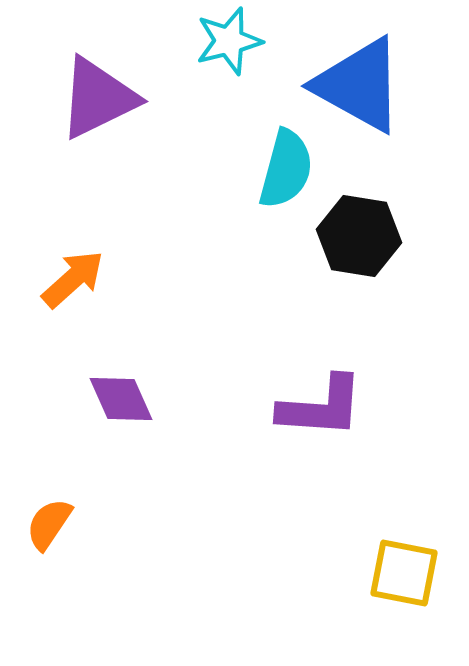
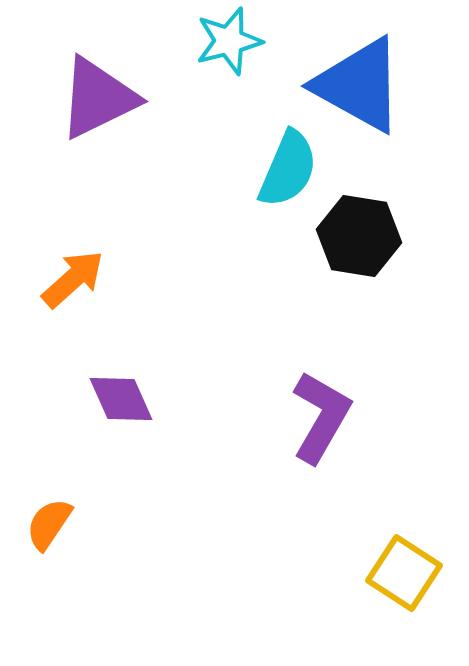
cyan semicircle: moved 2 px right; rotated 8 degrees clockwise
purple L-shape: moved 10 px down; rotated 64 degrees counterclockwise
yellow square: rotated 22 degrees clockwise
